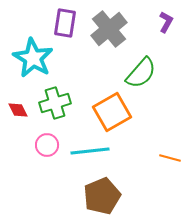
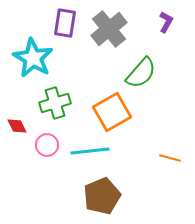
red diamond: moved 1 px left, 16 px down
